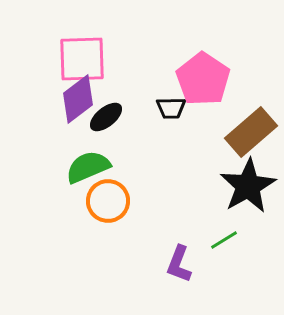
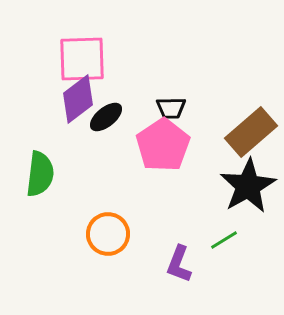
pink pentagon: moved 40 px left, 66 px down; rotated 4 degrees clockwise
green semicircle: moved 48 px left, 7 px down; rotated 120 degrees clockwise
orange circle: moved 33 px down
